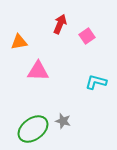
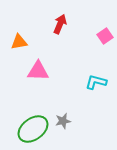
pink square: moved 18 px right
gray star: rotated 28 degrees counterclockwise
